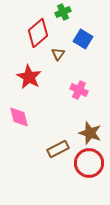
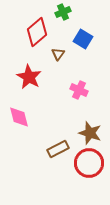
red diamond: moved 1 px left, 1 px up
